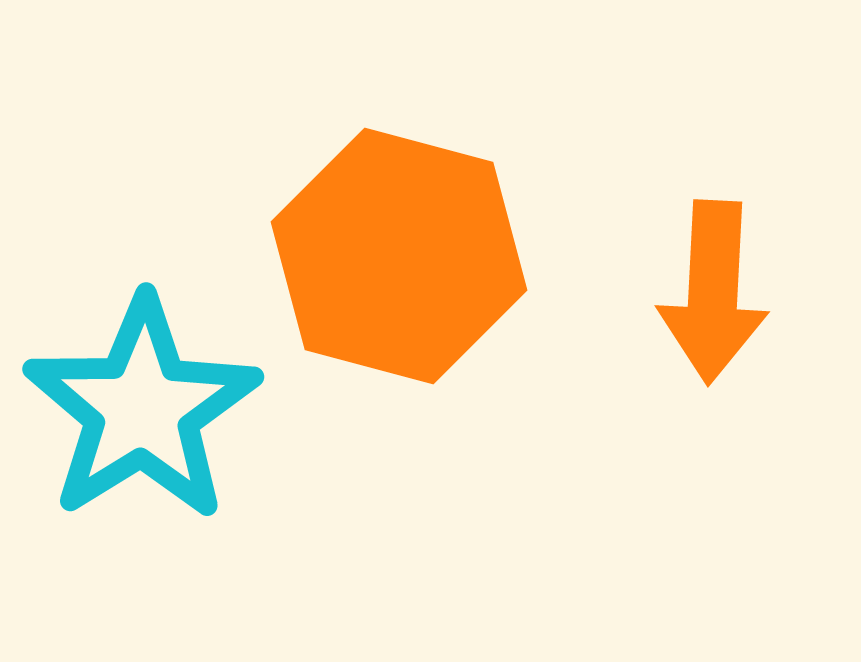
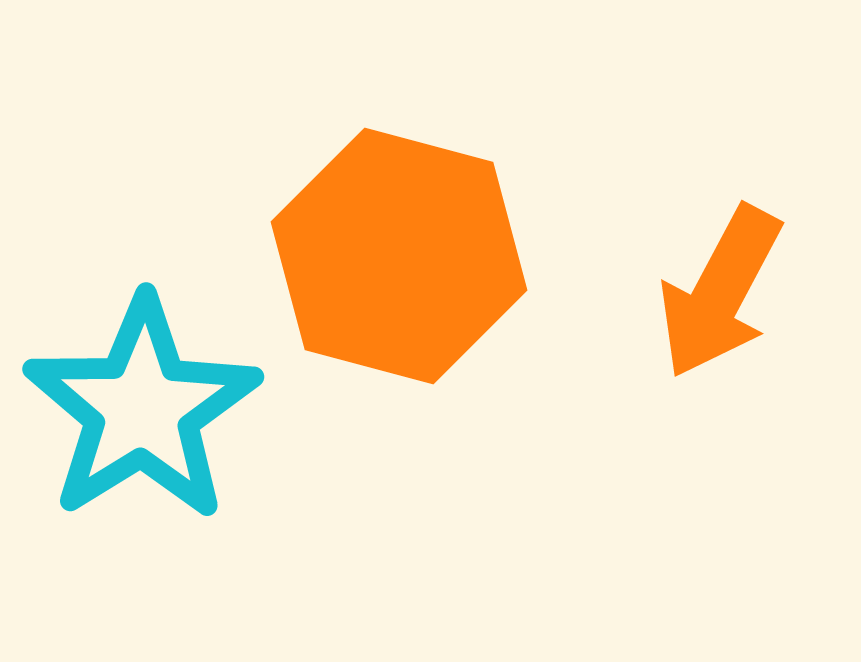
orange arrow: moved 7 px right; rotated 25 degrees clockwise
